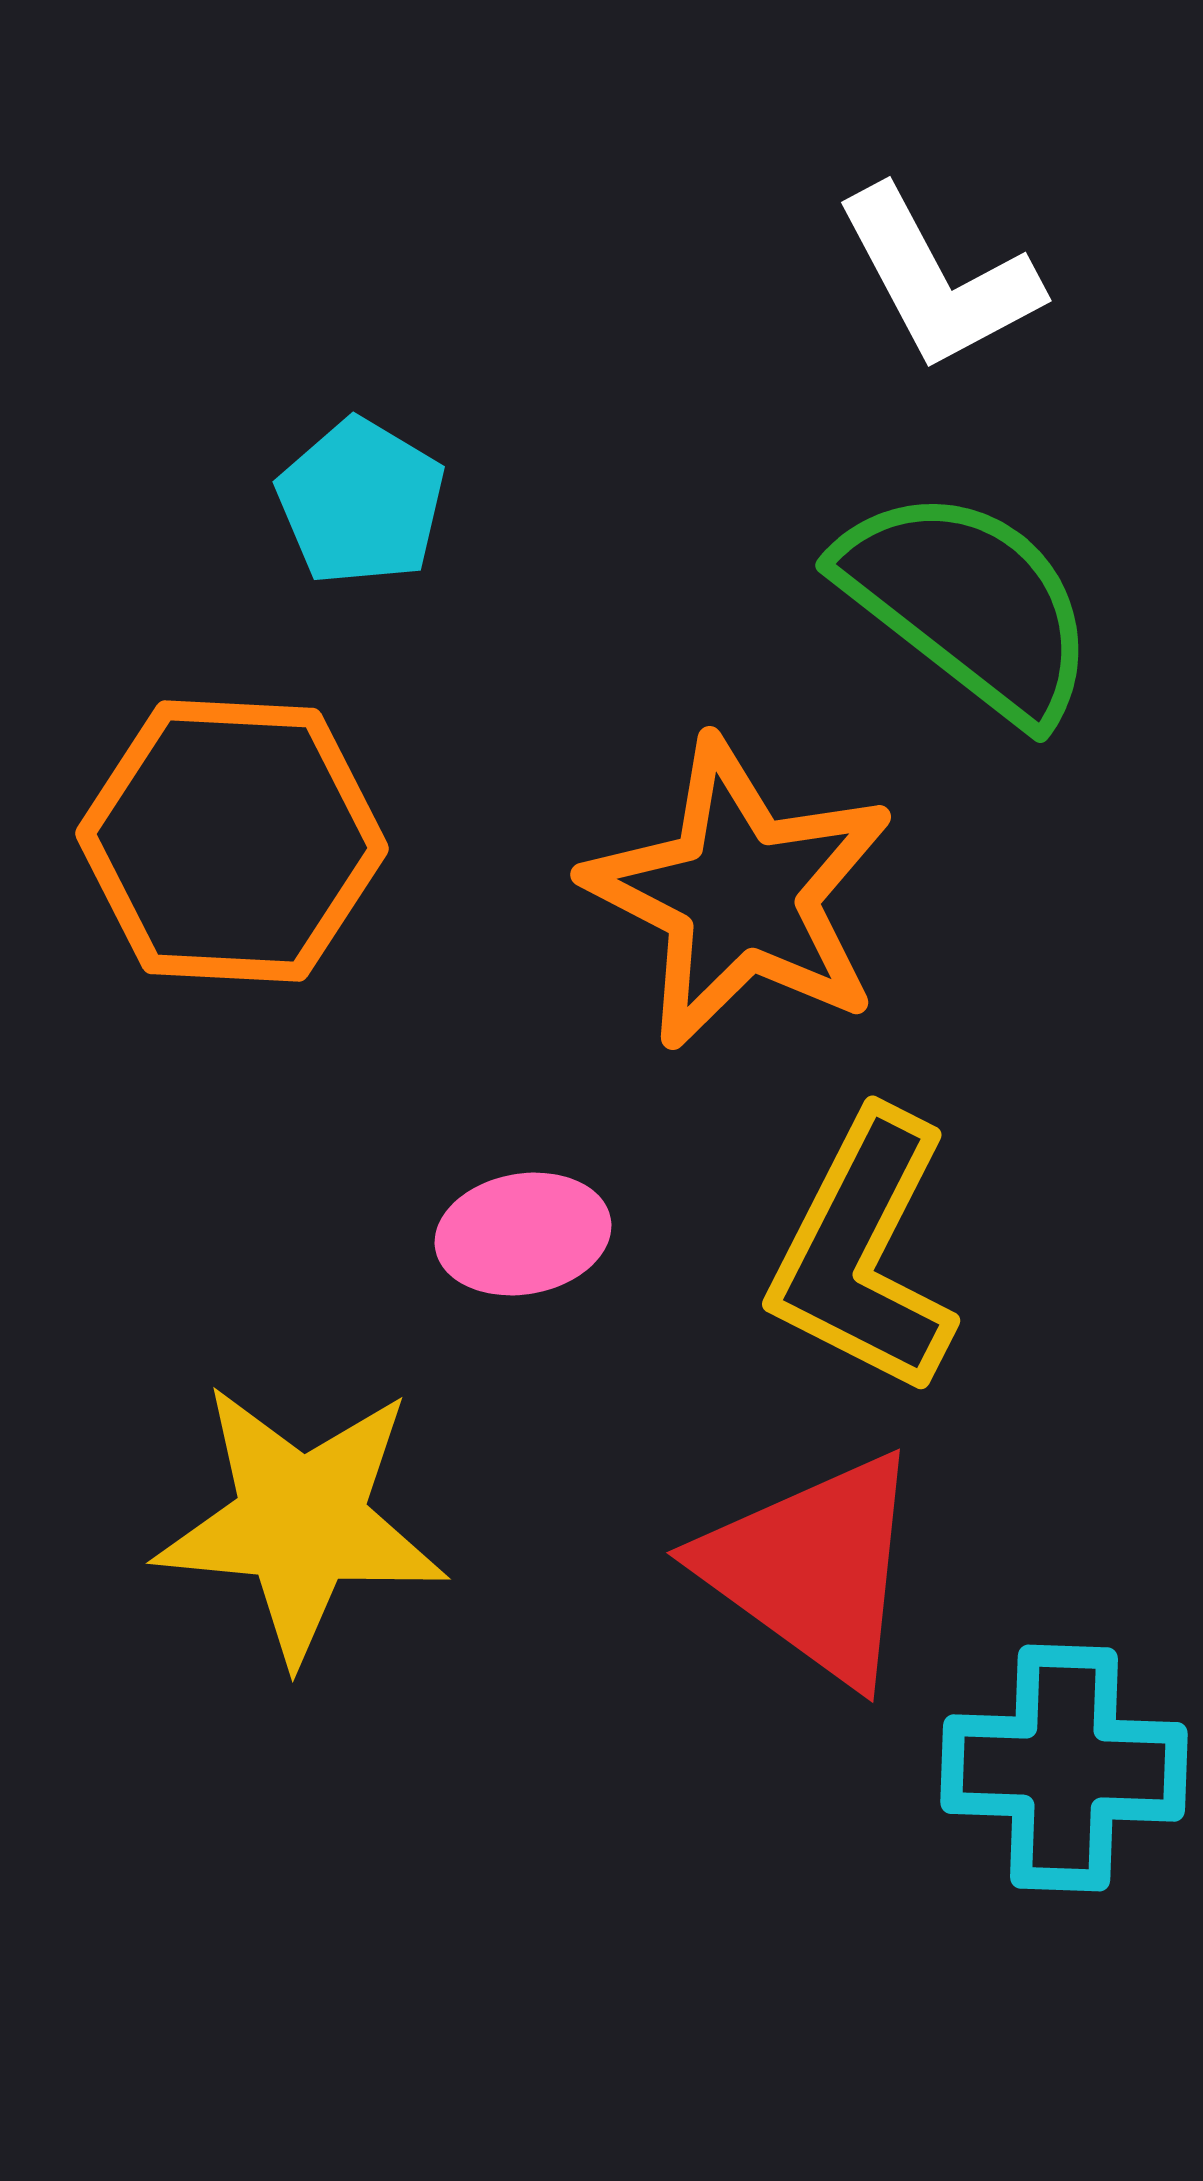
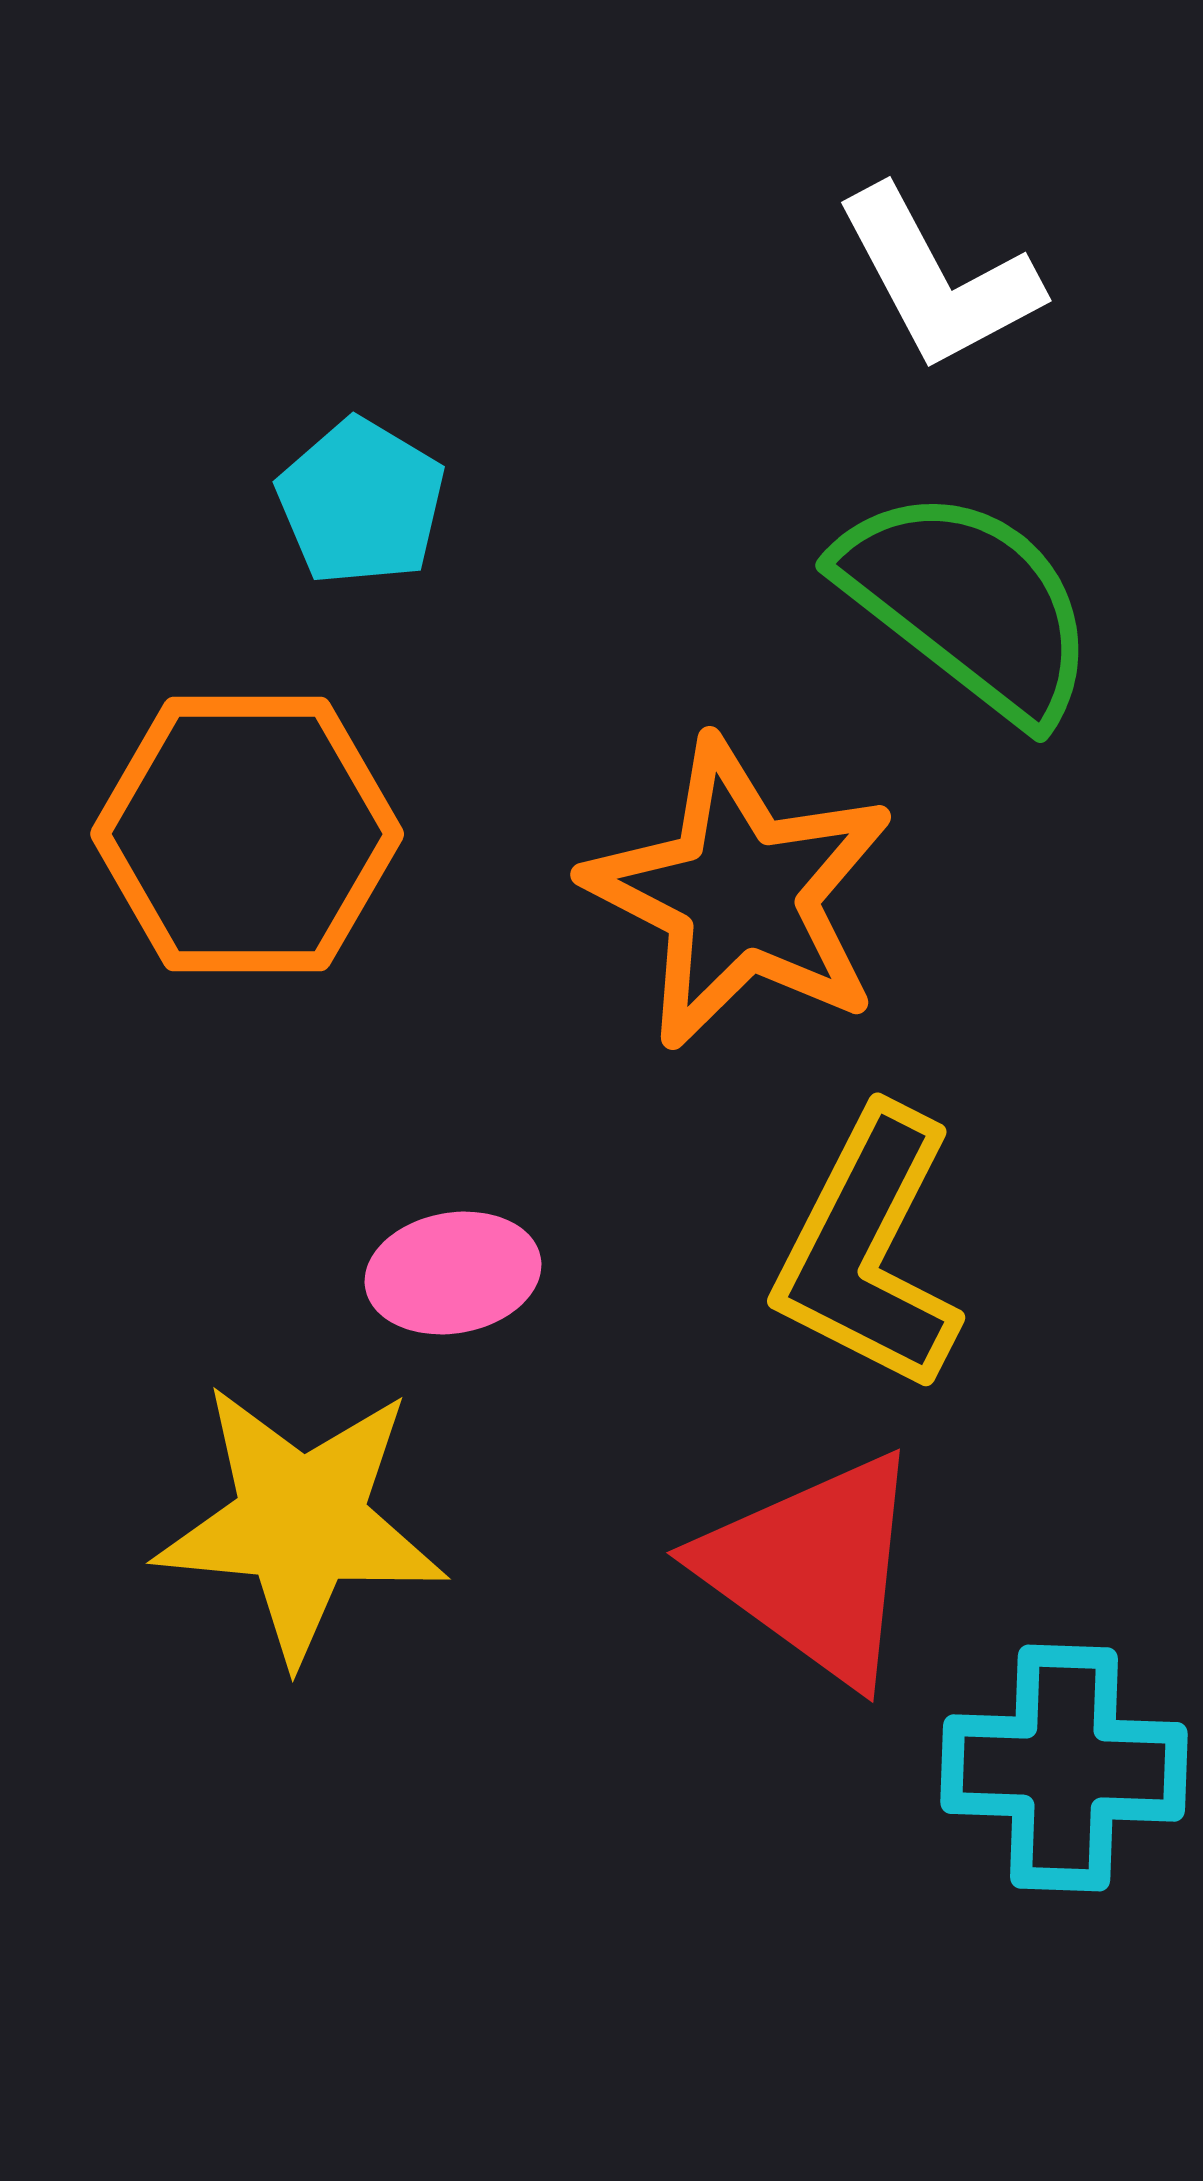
orange hexagon: moved 15 px right, 7 px up; rotated 3 degrees counterclockwise
pink ellipse: moved 70 px left, 39 px down
yellow L-shape: moved 5 px right, 3 px up
